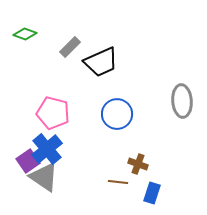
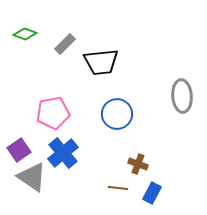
gray rectangle: moved 5 px left, 3 px up
black trapezoid: rotated 18 degrees clockwise
gray ellipse: moved 5 px up
pink pentagon: rotated 24 degrees counterclockwise
blue cross: moved 16 px right, 4 px down
purple square: moved 9 px left, 11 px up
gray triangle: moved 12 px left
brown line: moved 6 px down
blue rectangle: rotated 10 degrees clockwise
